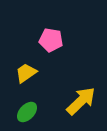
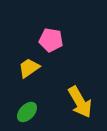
yellow trapezoid: moved 3 px right, 5 px up
yellow arrow: moved 1 px left, 1 px down; rotated 104 degrees clockwise
